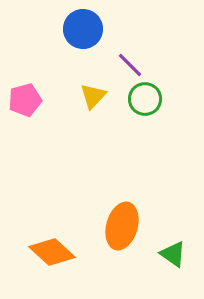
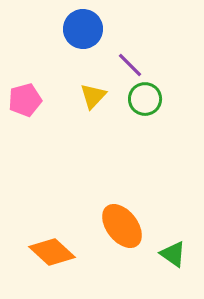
orange ellipse: rotated 54 degrees counterclockwise
